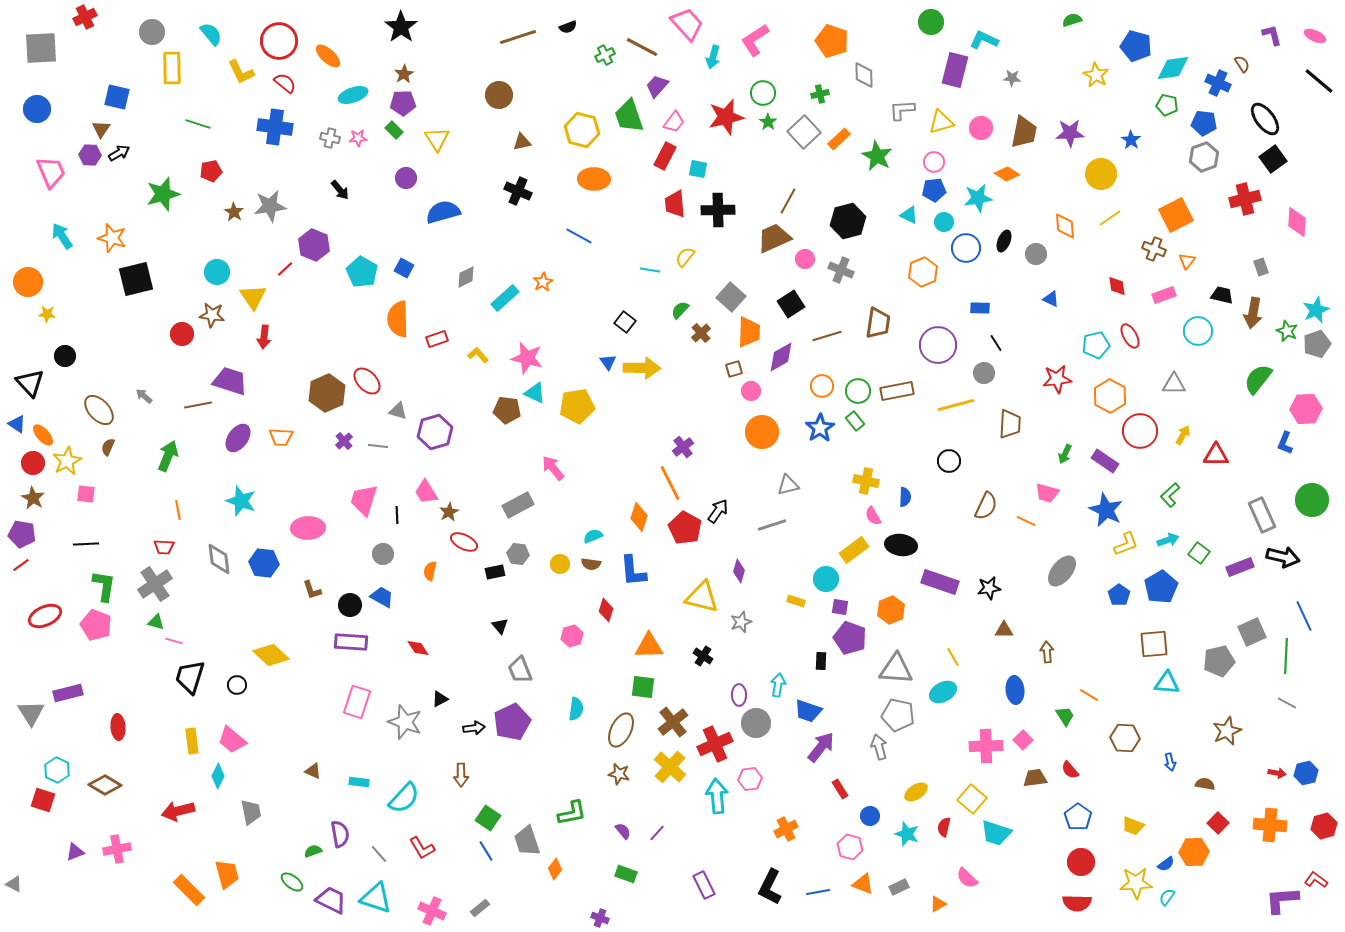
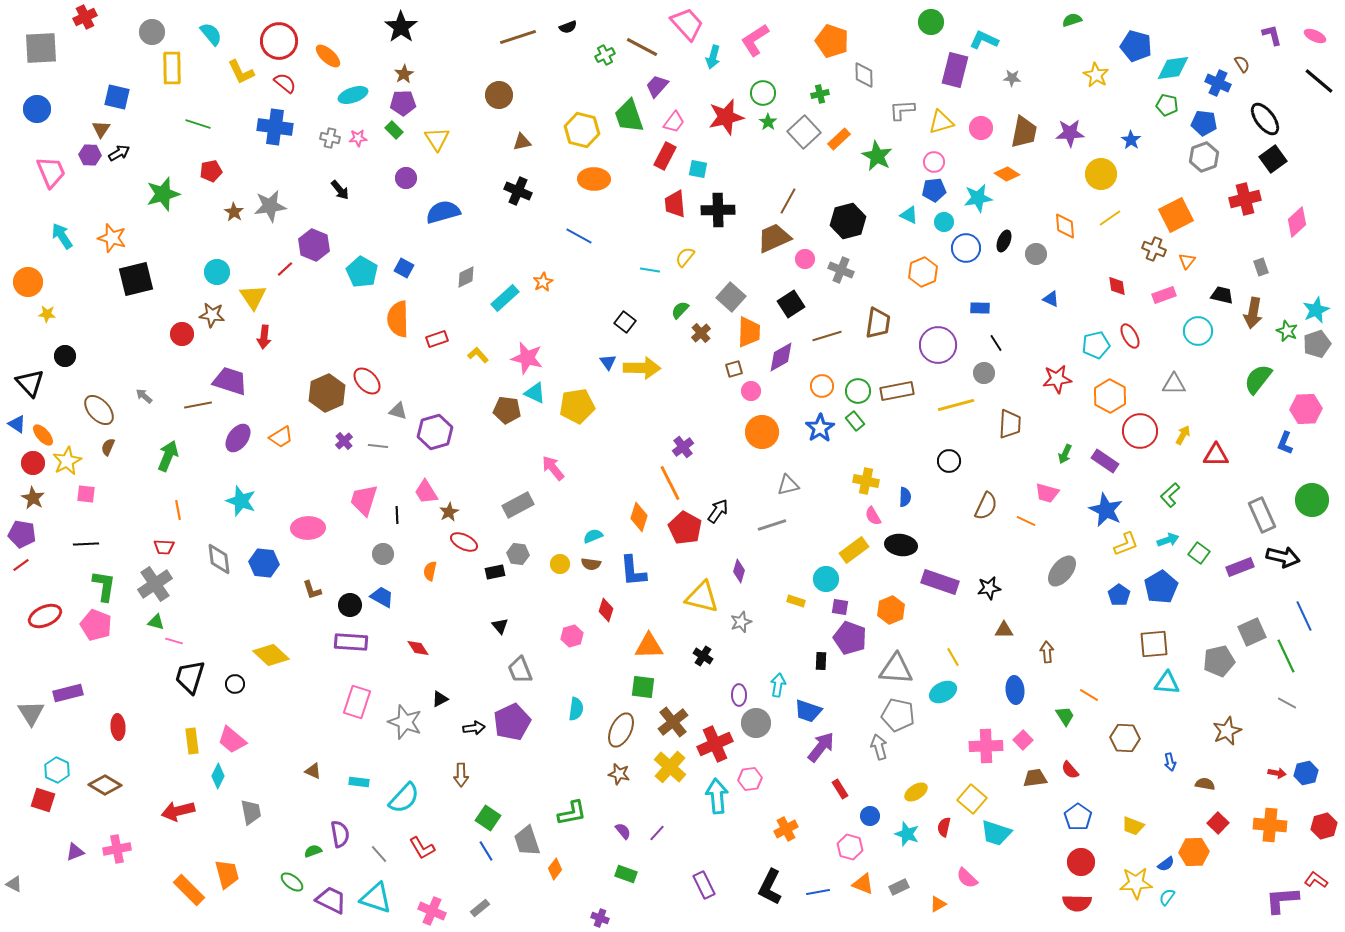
pink diamond at (1297, 222): rotated 44 degrees clockwise
orange trapezoid at (281, 437): rotated 35 degrees counterclockwise
green line at (1286, 656): rotated 28 degrees counterclockwise
black circle at (237, 685): moved 2 px left, 1 px up
